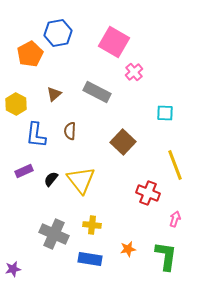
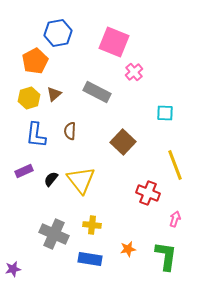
pink square: rotated 8 degrees counterclockwise
orange pentagon: moved 5 px right, 7 px down
yellow hexagon: moved 13 px right, 6 px up; rotated 15 degrees clockwise
